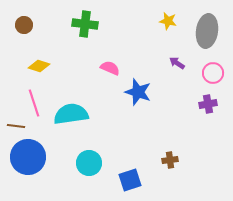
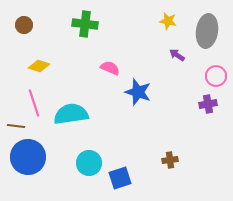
purple arrow: moved 8 px up
pink circle: moved 3 px right, 3 px down
blue square: moved 10 px left, 2 px up
